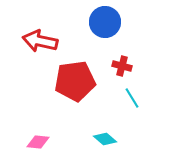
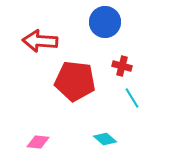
red arrow: rotated 8 degrees counterclockwise
red pentagon: rotated 15 degrees clockwise
